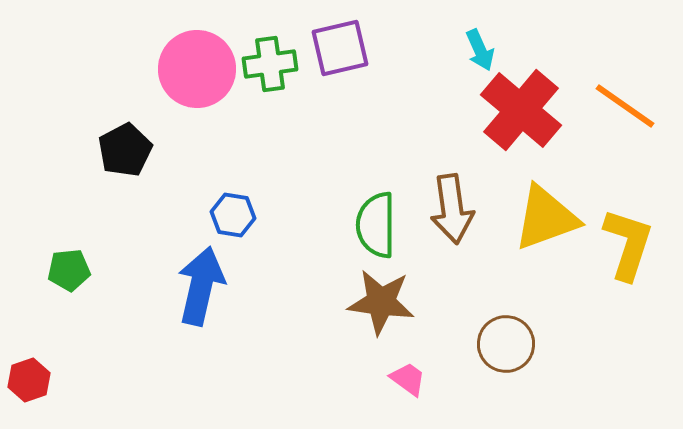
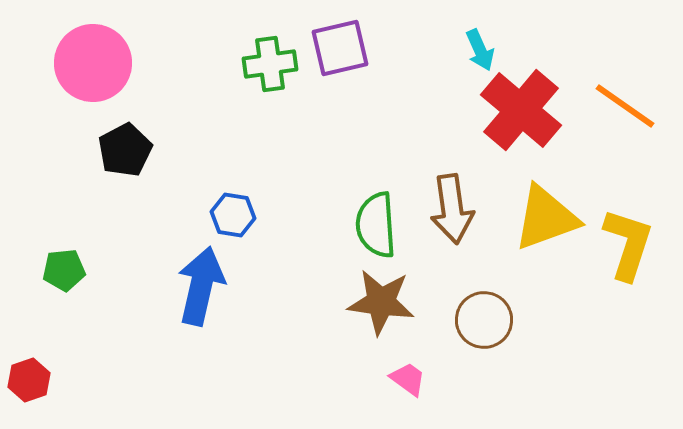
pink circle: moved 104 px left, 6 px up
green semicircle: rotated 4 degrees counterclockwise
green pentagon: moved 5 px left
brown circle: moved 22 px left, 24 px up
